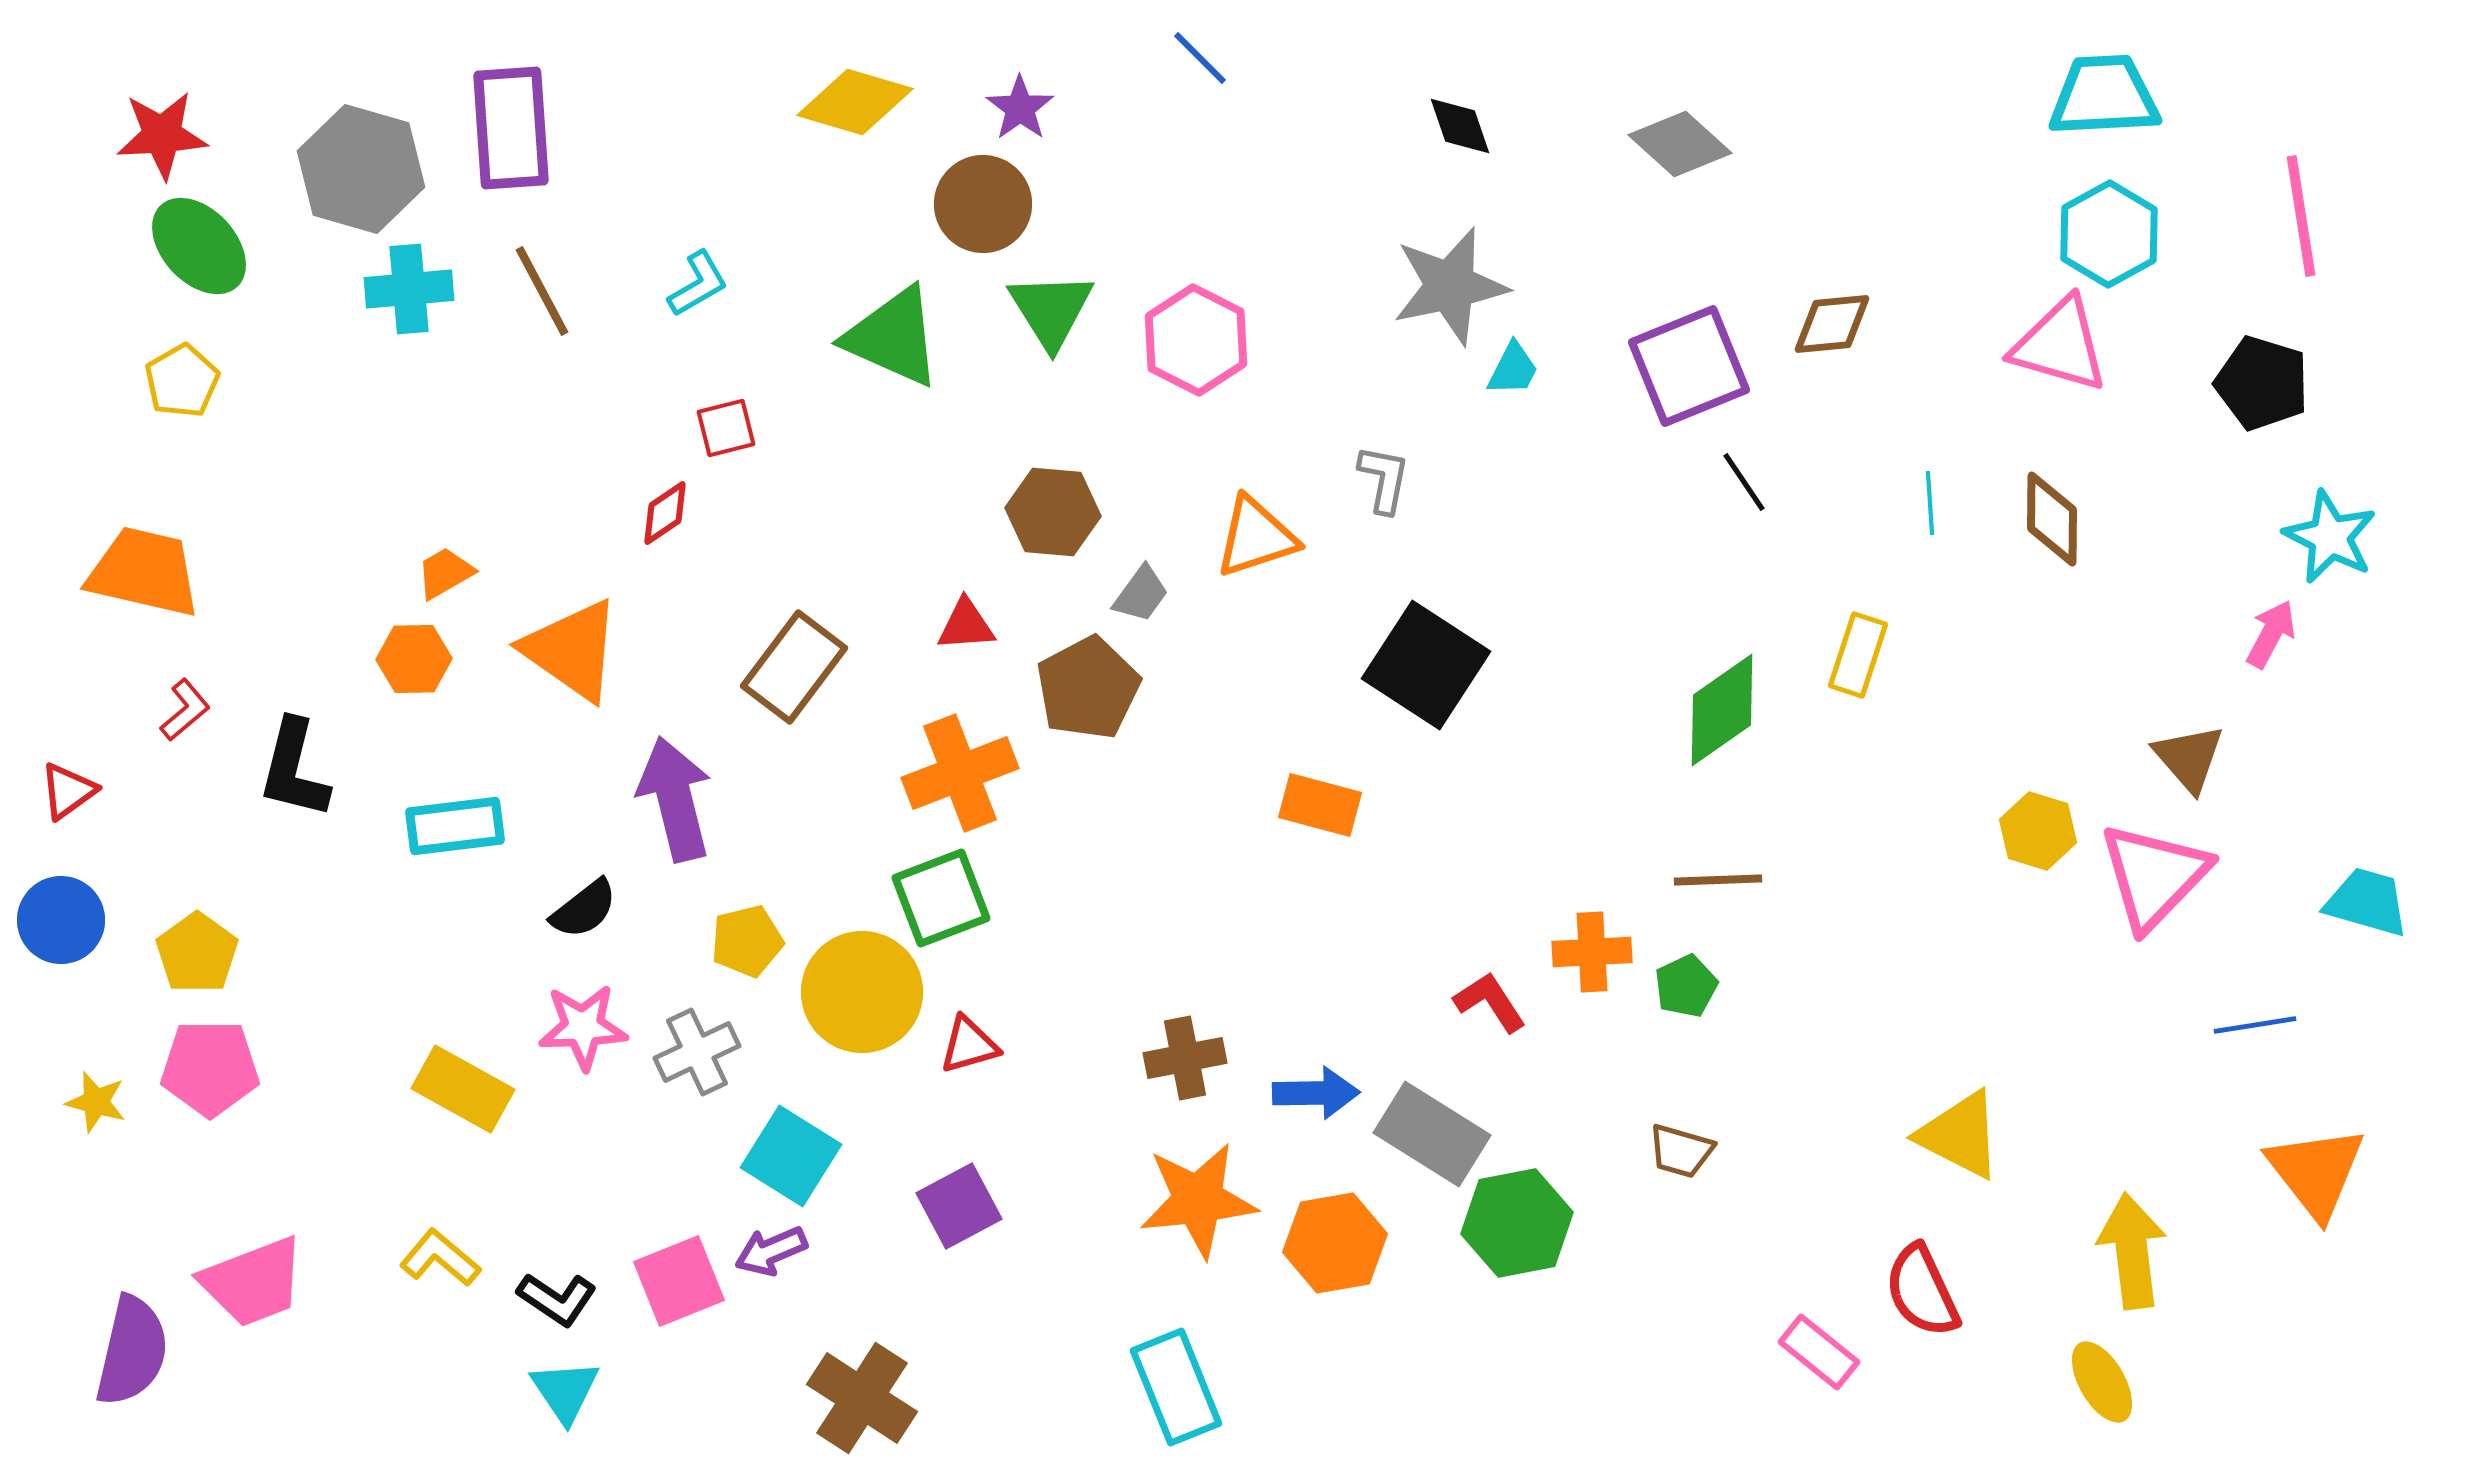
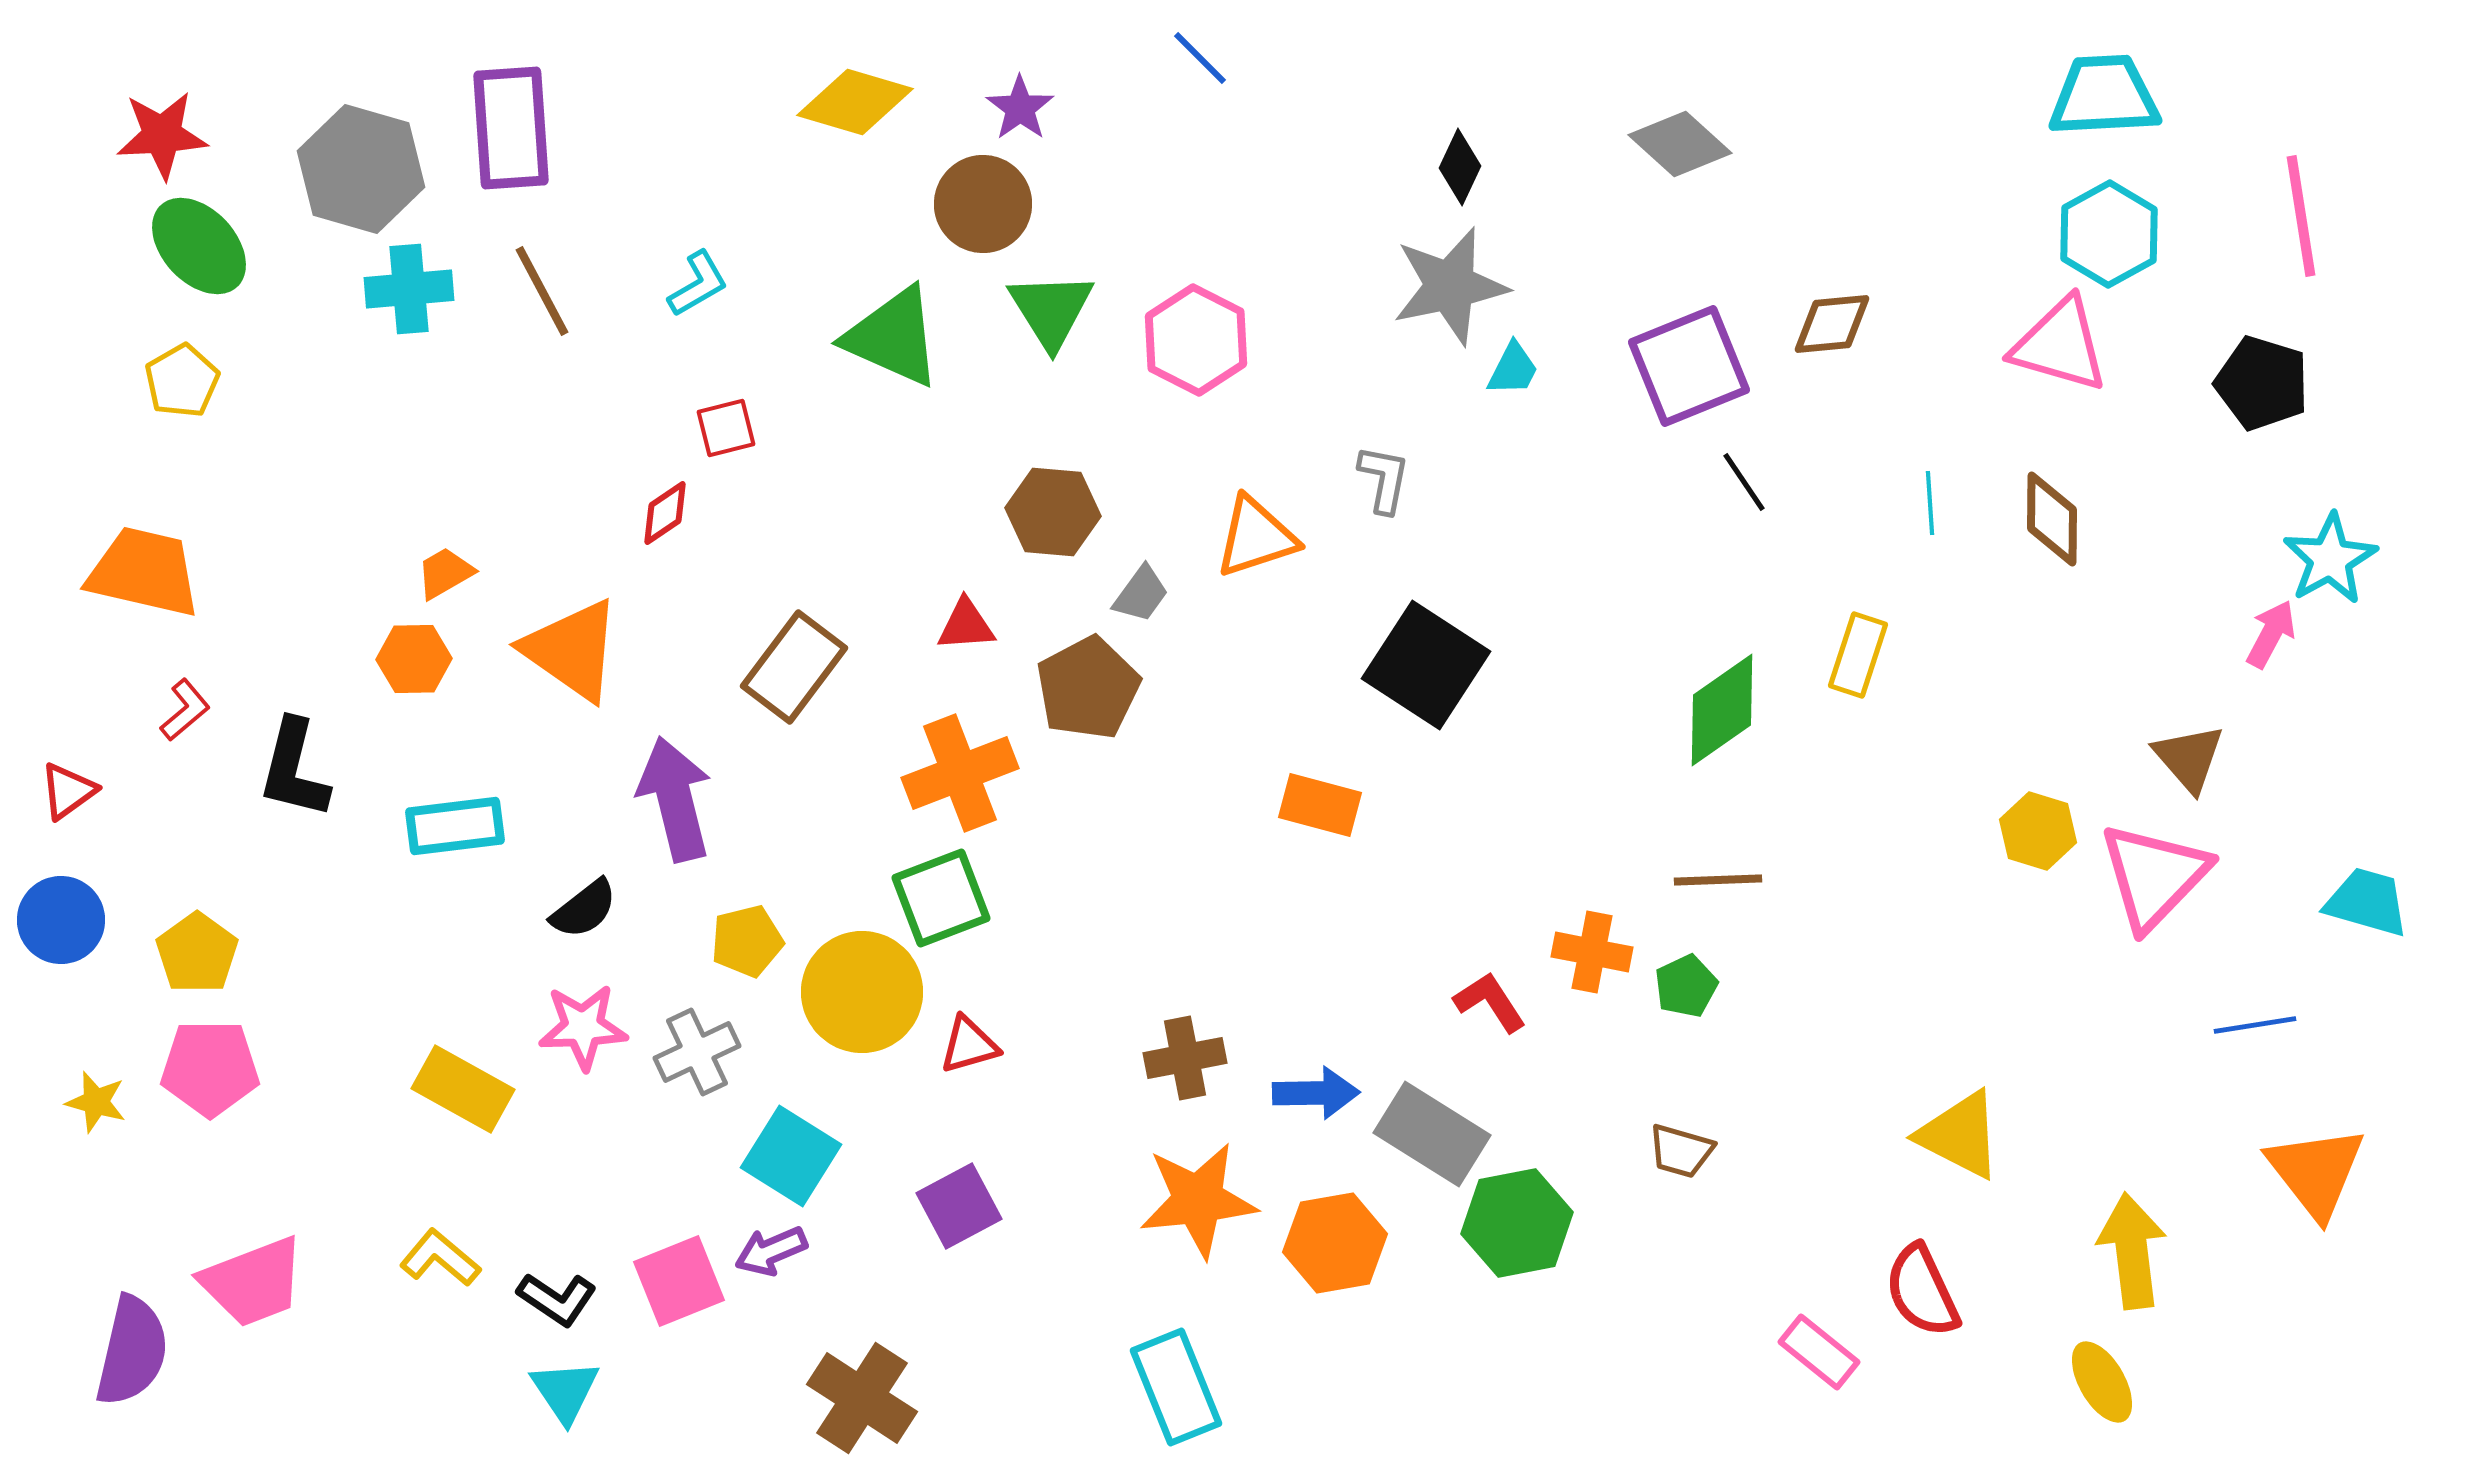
black diamond at (1460, 126): moved 41 px down; rotated 44 degrees clockwise
cyan star at (2330, 537): moved 22 px down; rotated 16 degrees clockwise
orange cross at (1592, 952): rotated 14 degrees clockwise
